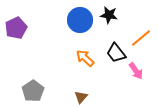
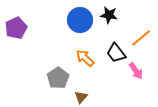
gray pentagon: moved 25 px right, 13 px up
